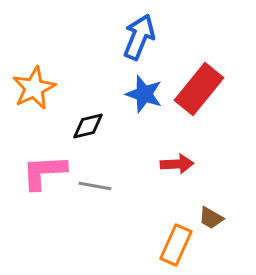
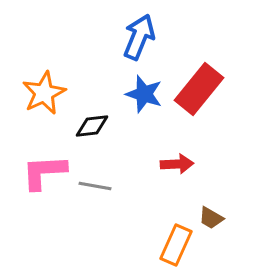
orange star: moved 10 px right, 5 px down
black diamond: moved 4 px right; rotated 8 degrees clockwise
